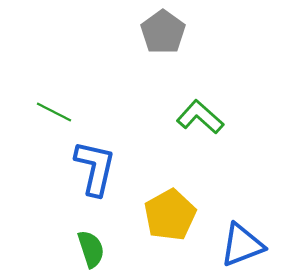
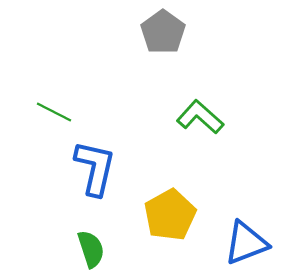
blue triangle: moved 4 px right, 2 px up
